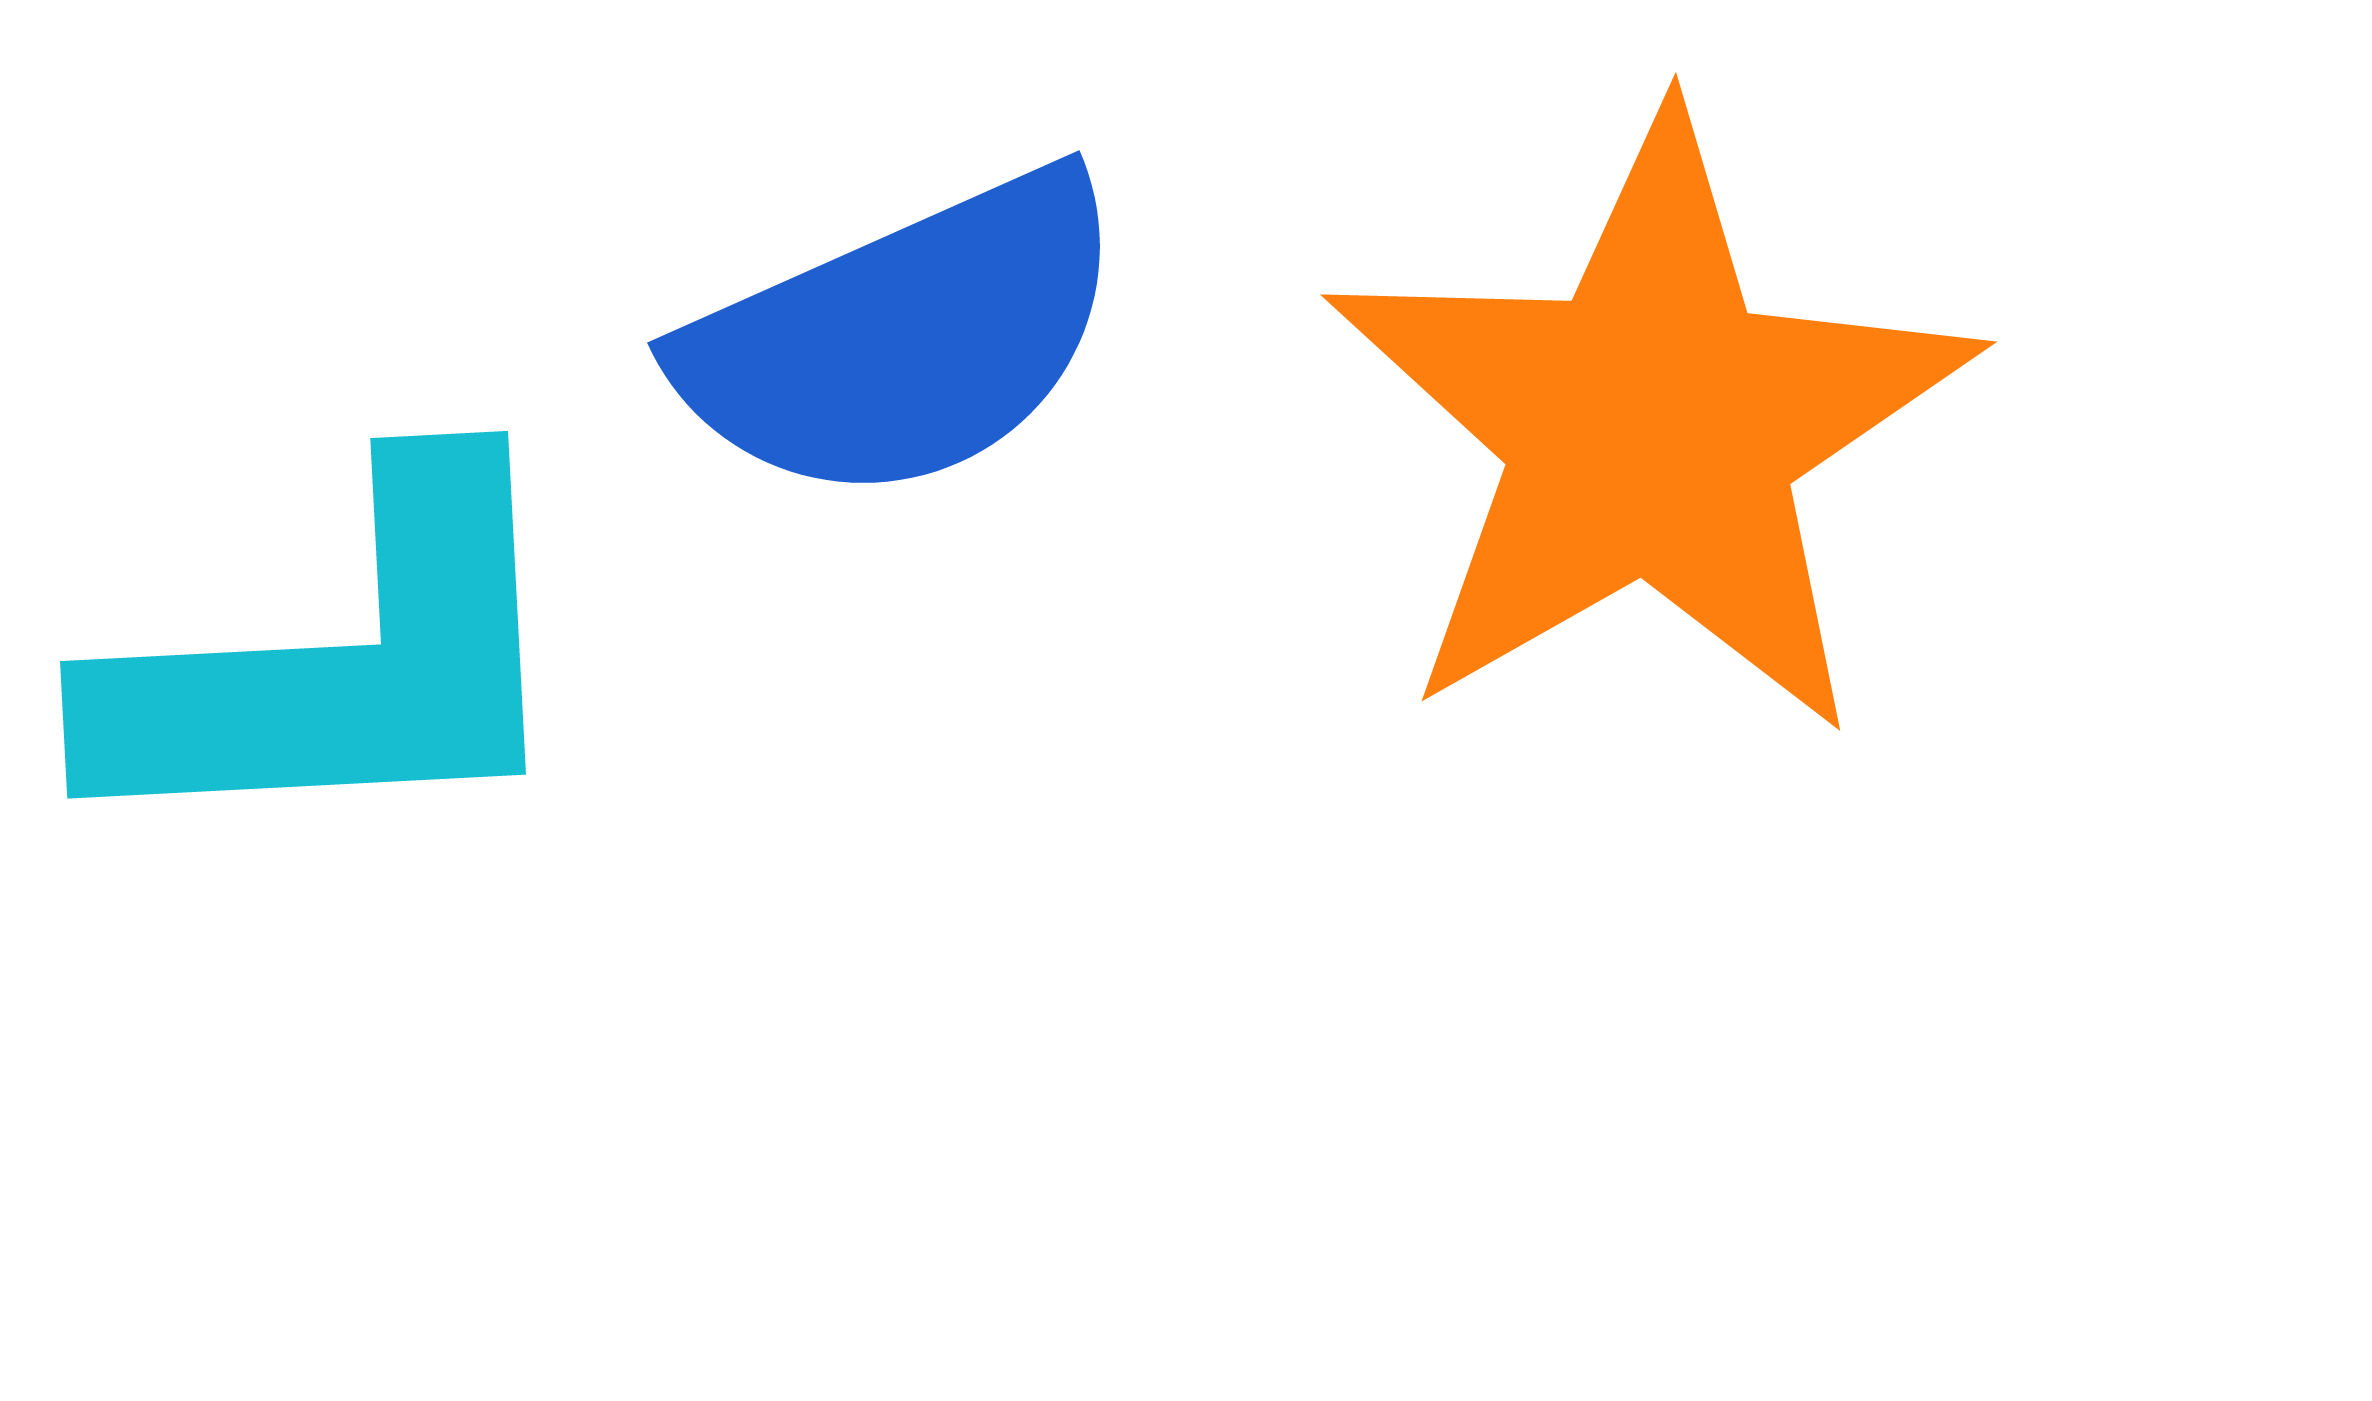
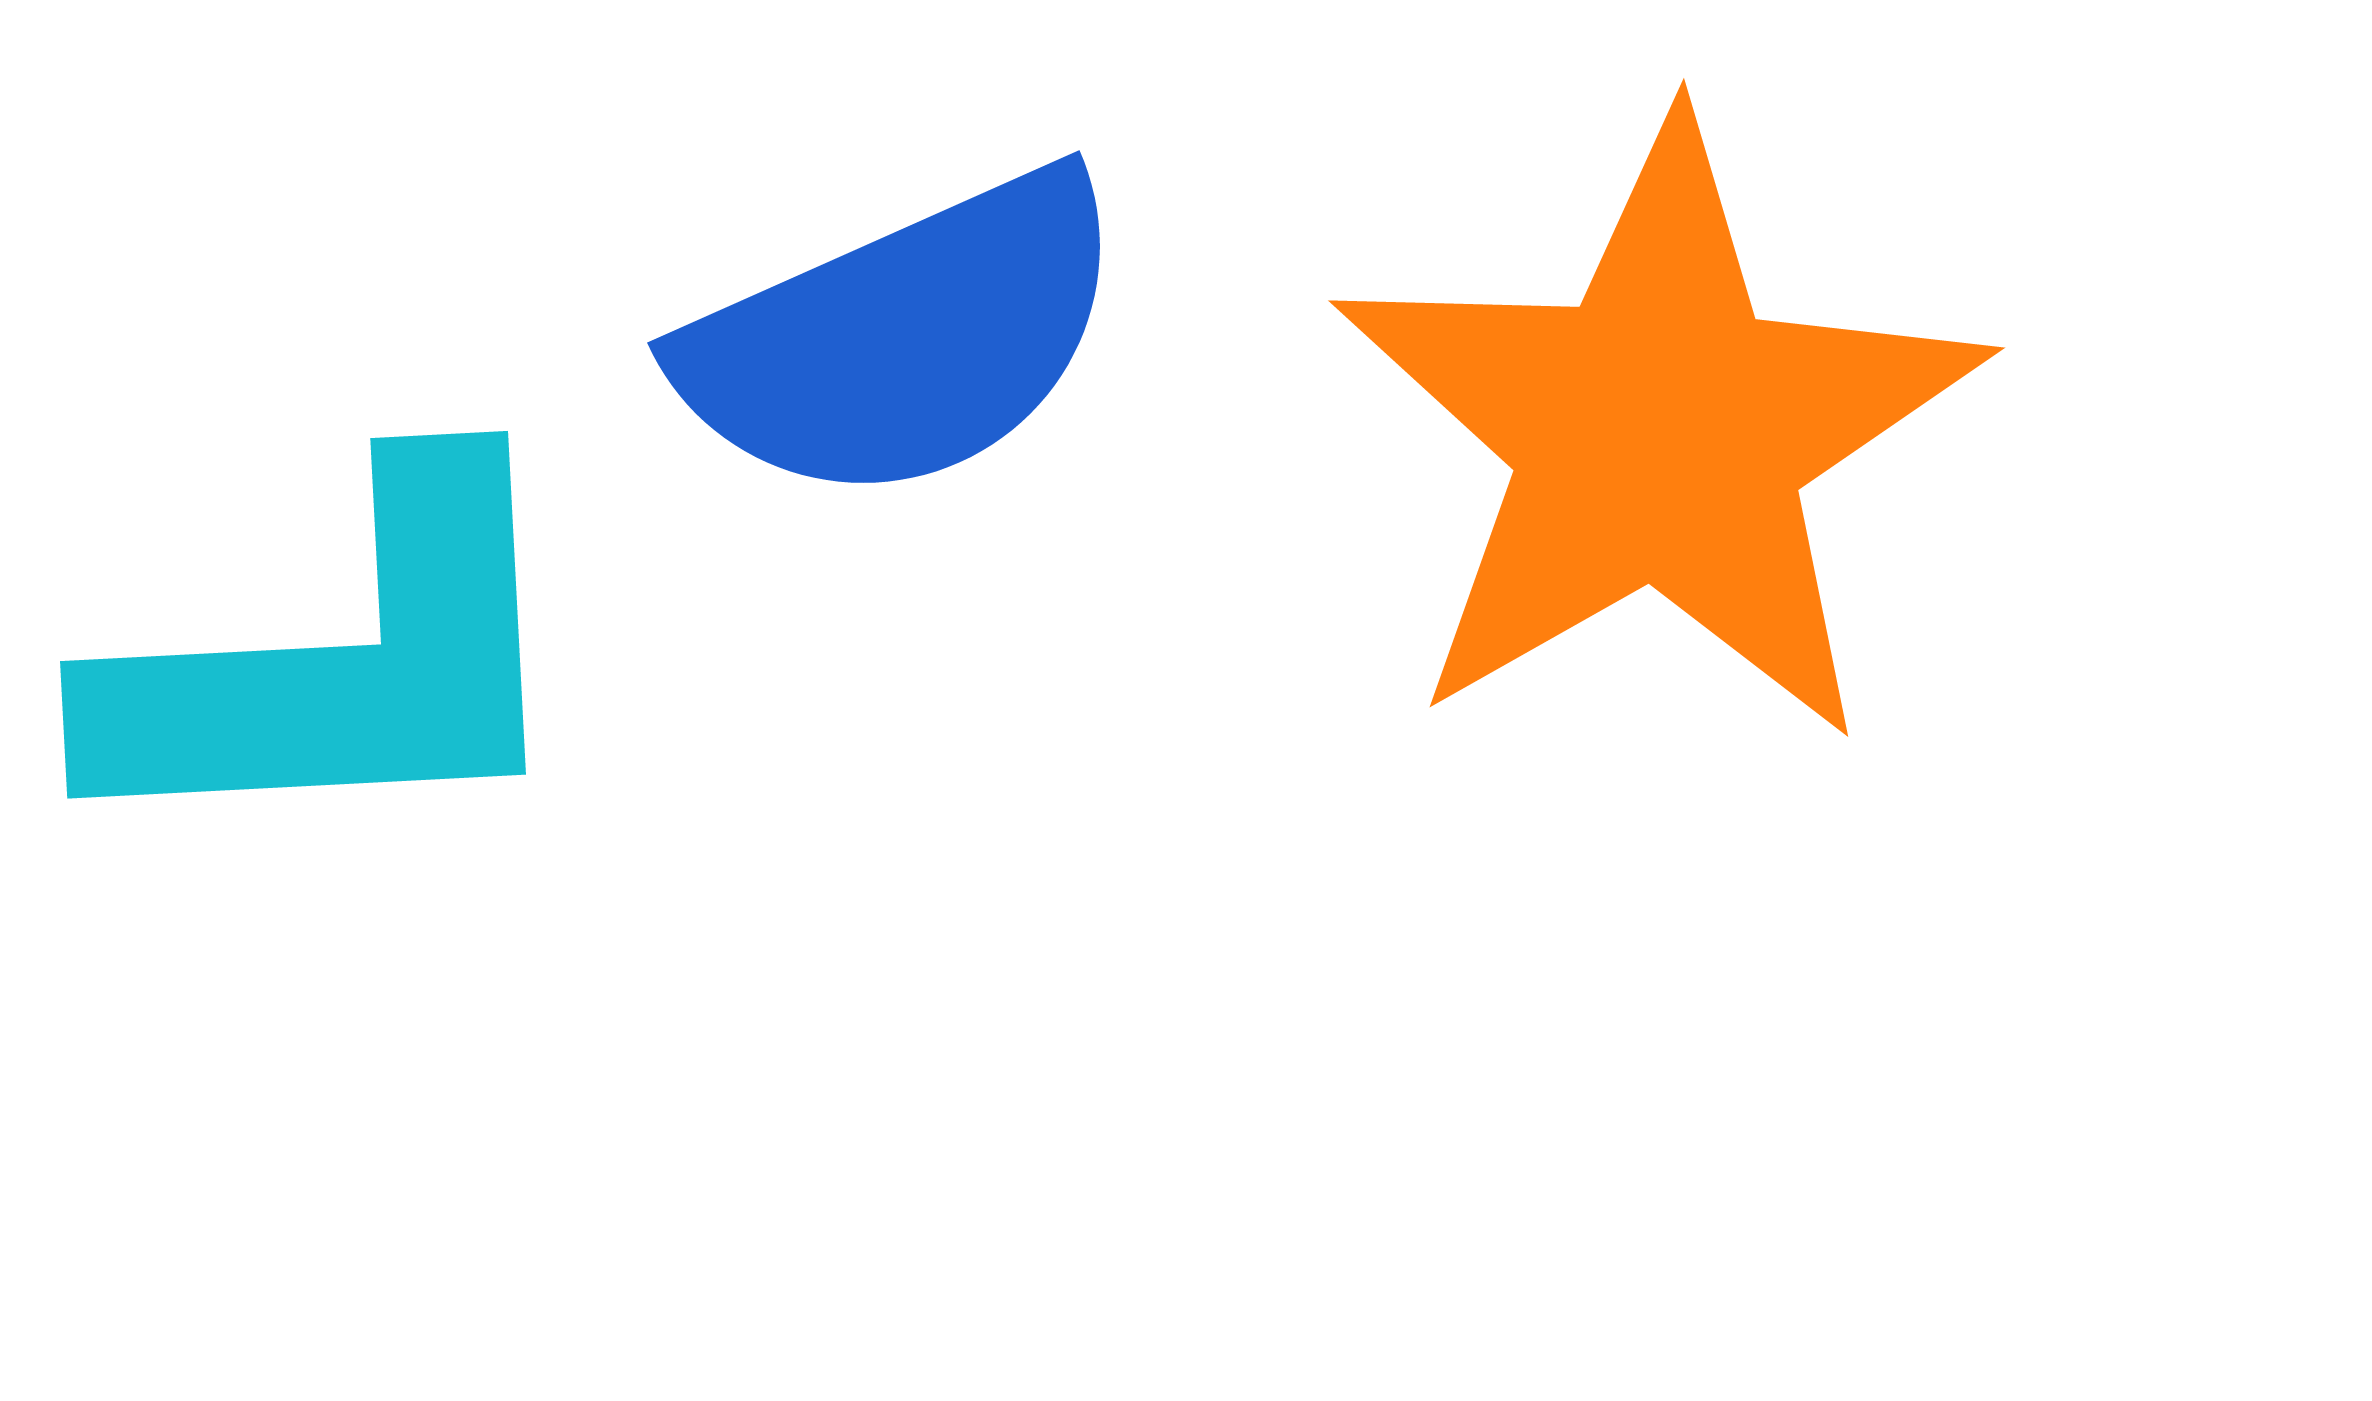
orange star: moved 8 px right, 6 px down
